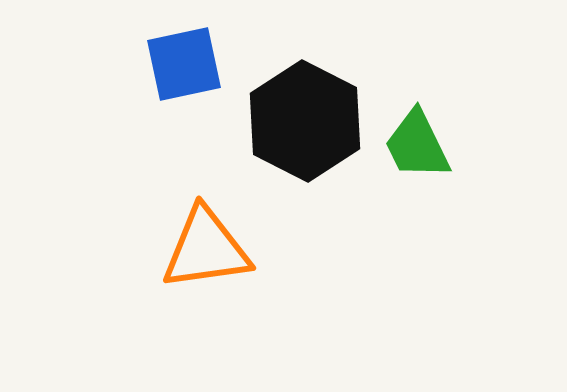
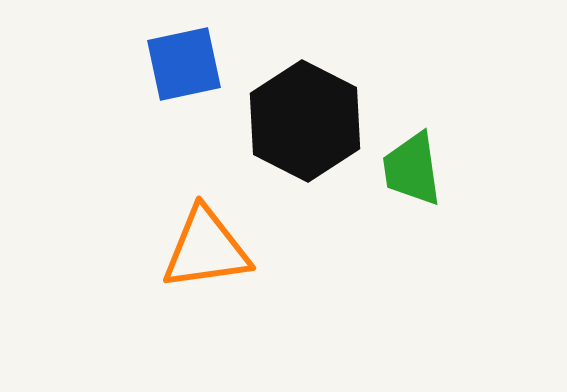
green trapezoid: moved 5 px left, 24 px down; rotated 18 degrees clockwise
